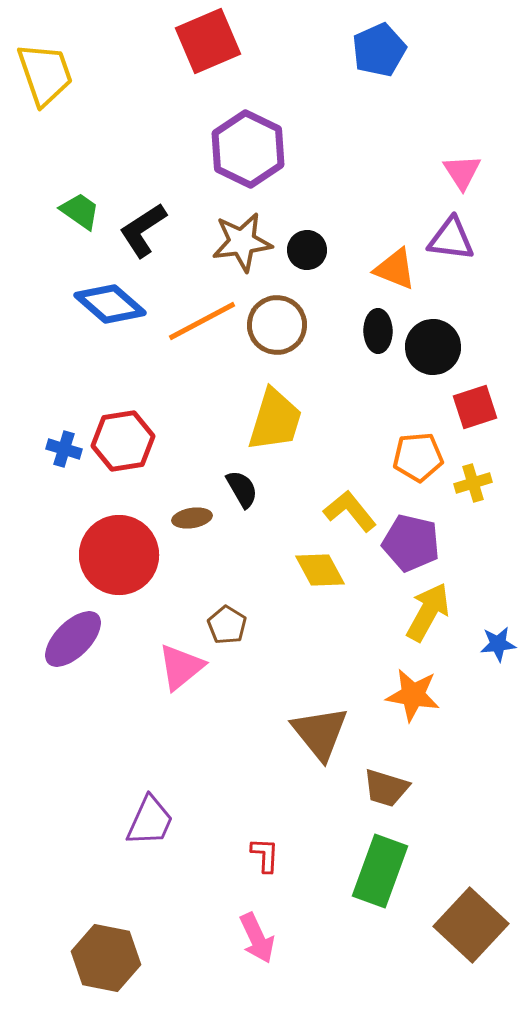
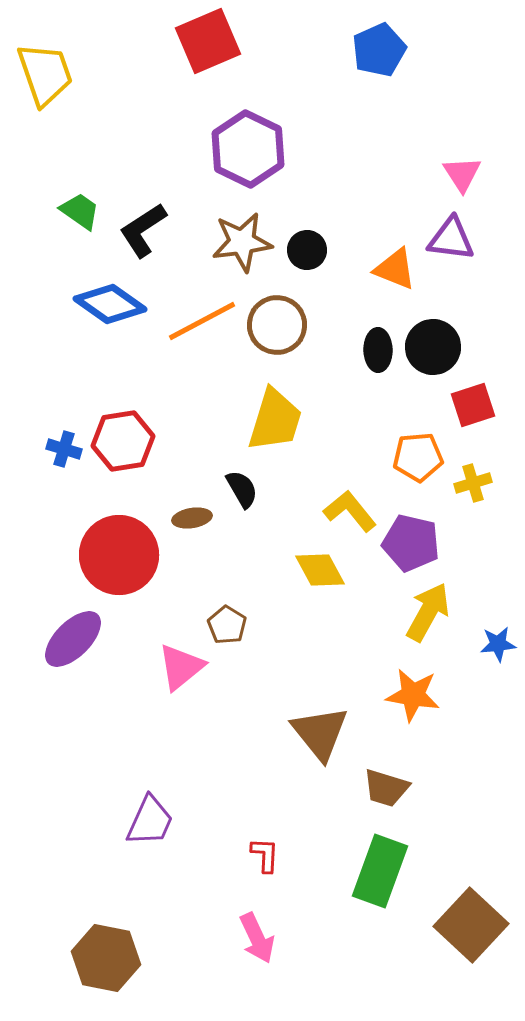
pink triangle at (462, 172): moved 2 px down
blue diamond at (110, 304): rotated 6 degrees counterclockwise
black ellipse at (378, 331): moved 19 px down
red square at (475, 407): moved 2 px left, 2 px up
